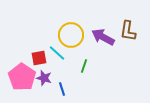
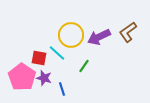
brown L-shape: moved 1 px down; rotated 45 degrees clockwise
purple arrow: moved 4 px left; rotated 55 degrees counterclockwise
red square: rotated 21 degrees clockwise
green line: rotated 16 degrees clockwise
